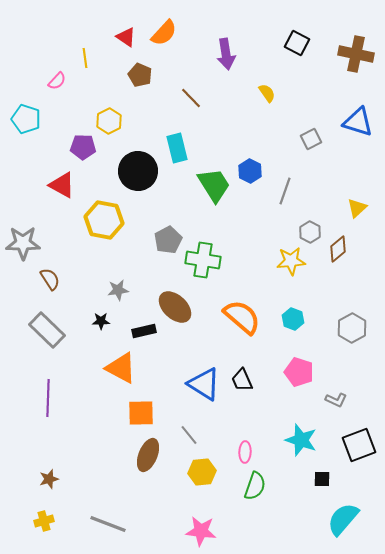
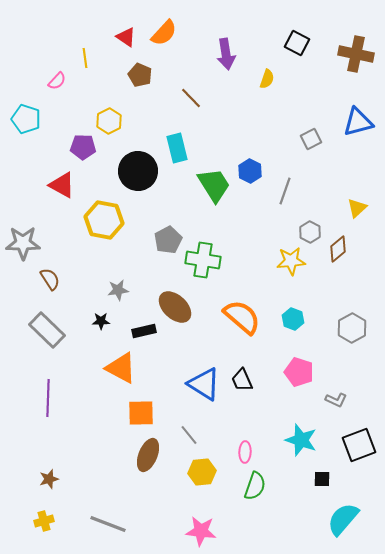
yellow semicircle at (267, 93): moved 14 px up; rotated 54 degrees clockwise
blue triangle at (358, 122): rotated 32 degrees counterclockwise
